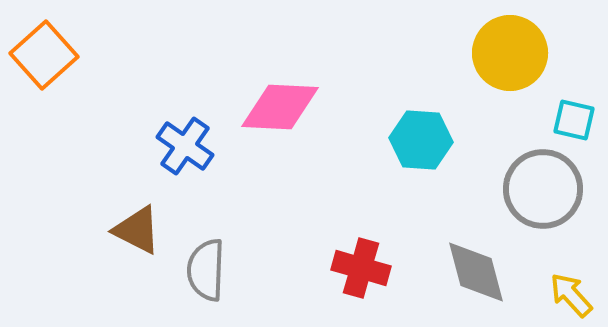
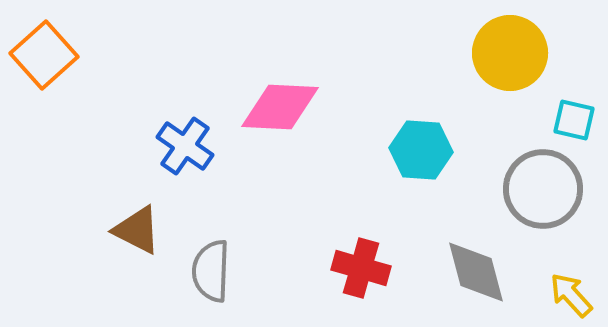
cyan hexagon: moved 10 px down
gray semicircle: moved 5 px right, 1 px down
